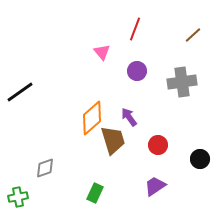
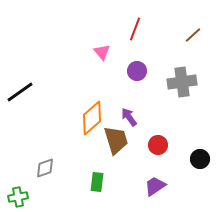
brown trapezoid: moved 3 px right
green rectangle: moved 2 px right, 11 px up; rotated 18 degrees counterclockwise
